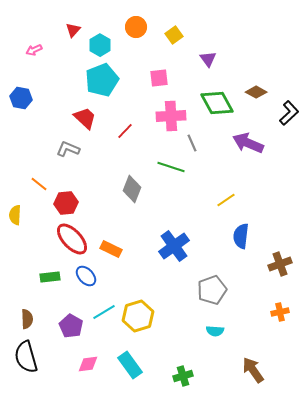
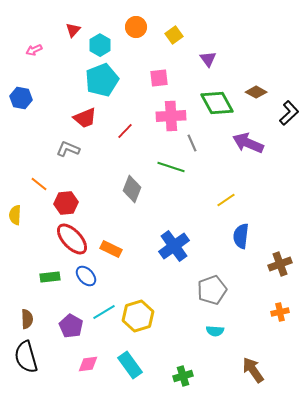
red trapezoid at (85, 118): rotated 115 degrees clockwise
